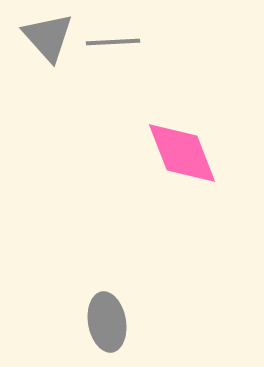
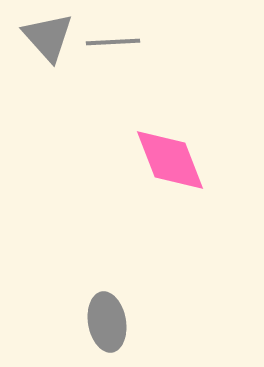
pink diamond: moved 12 px left, 7 px down
